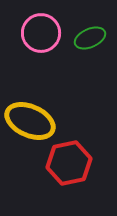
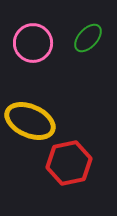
pink circle: moved 8 px left, 10 px down
green ellipse: moved 2 px left; rotated 24 degrees counterclockwise
